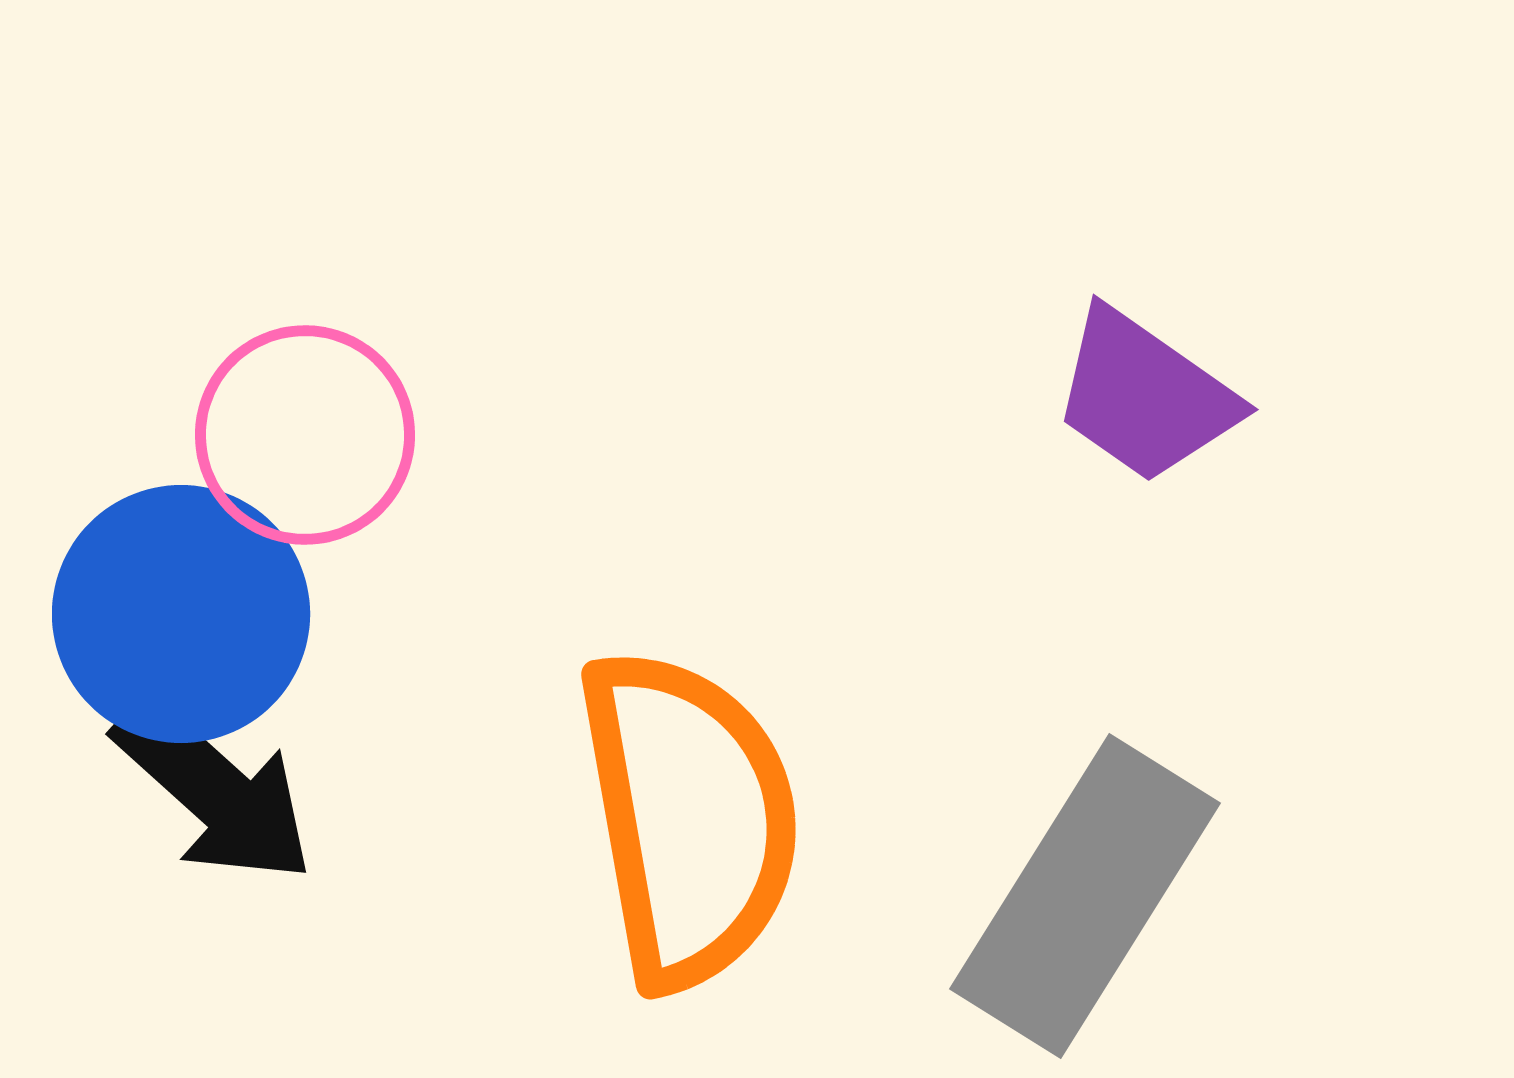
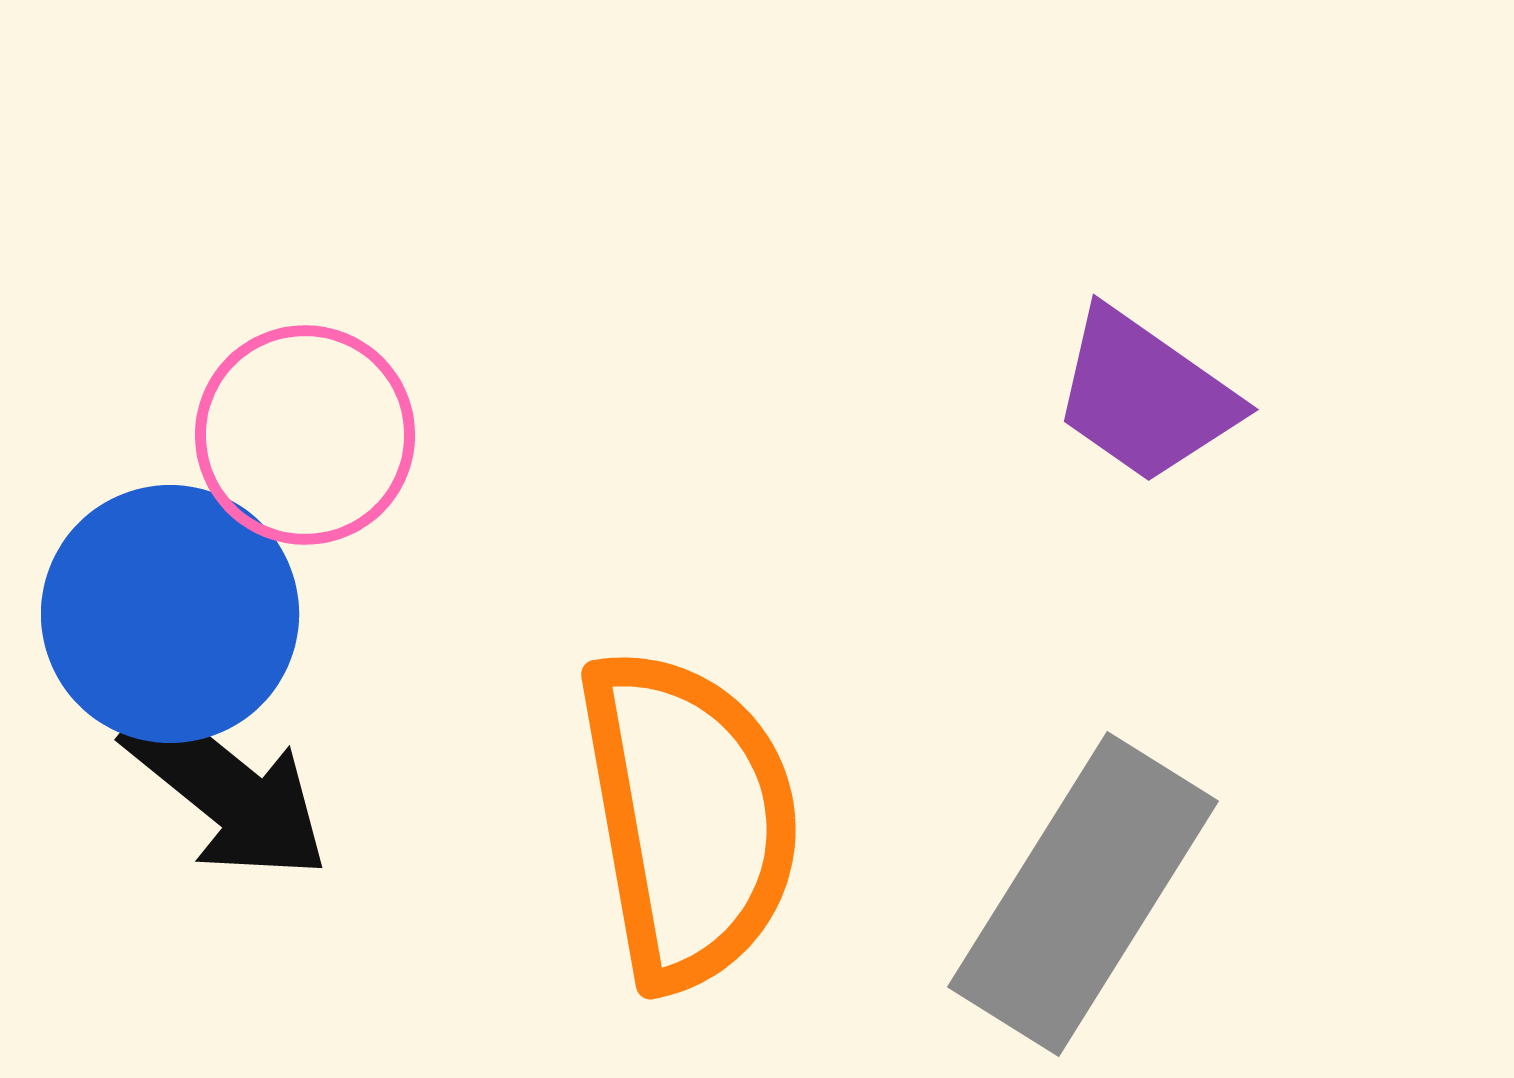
blue circle: moved 11 px left
black arrow: moved 12 px right; rotated 3 degrees counterclockwise
gray rectangle: moved 2 px left, 2 px up
